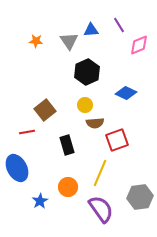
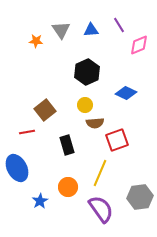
gray triangle: moved 8 px left, 11 px up
